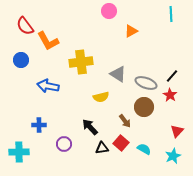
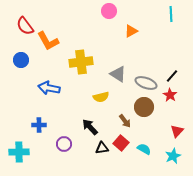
blue arrow: moved 1 px right, 2 px down
